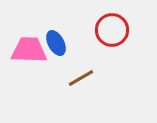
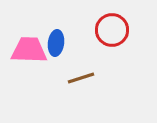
blue ellipse: rotated 35 degrees clockwise
brown line: rotated 12 degrees clockwise
